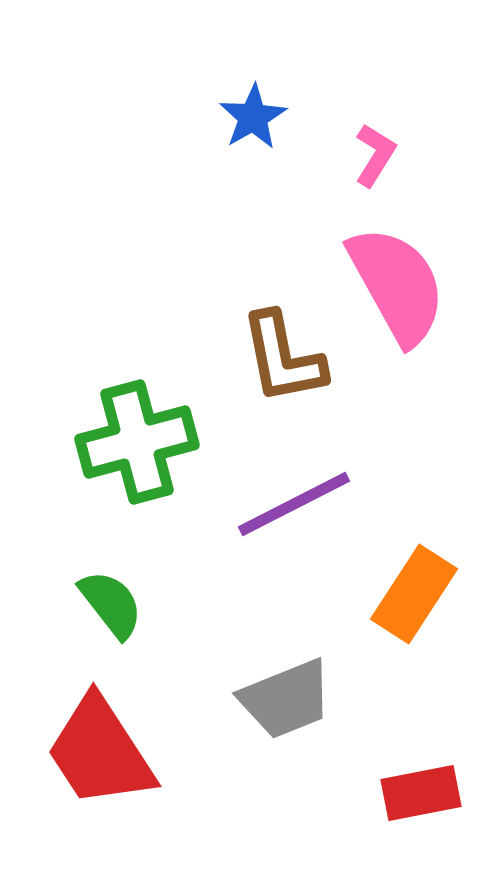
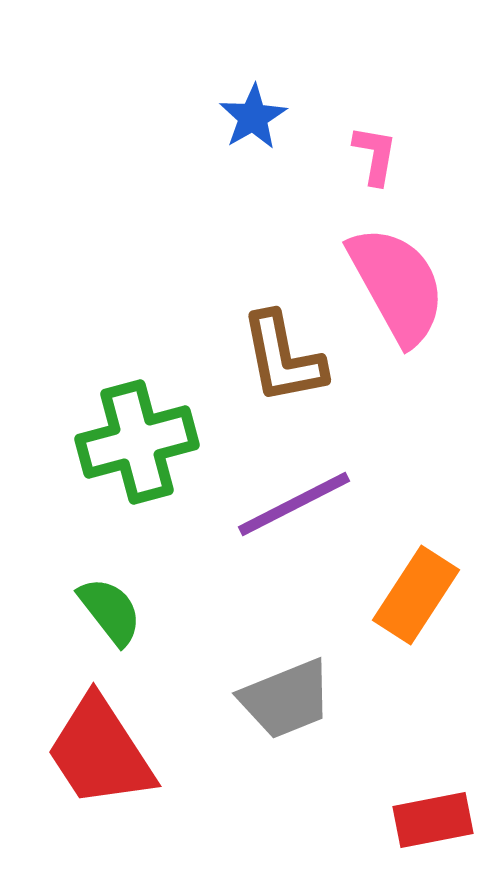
pink L-shape: rotated 22 degrees counterclockwise
orange rectangle: moved 2 px right, 1 px down
green semicircle: moved 1 px left, 7 px down
red rectangle: moved 12 px right, 27 px down
